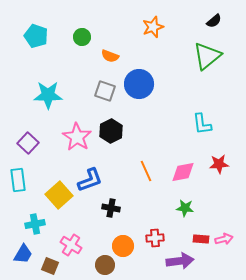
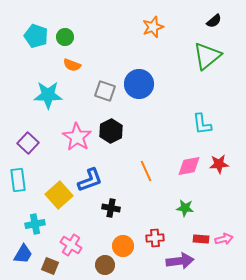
green circle: moved 17 px left
orange semicircle: moved 38 px left, 9 px down
pink diamond: moved 6 px right, 6 px up
